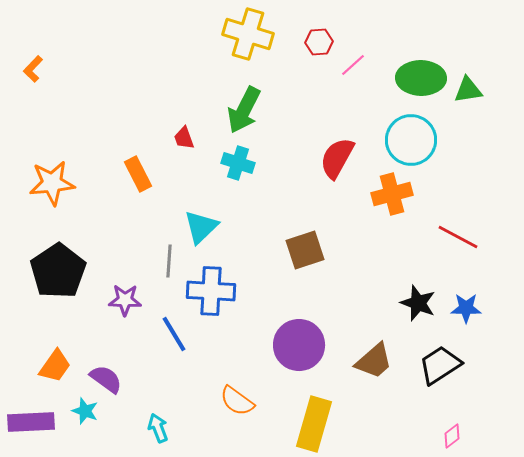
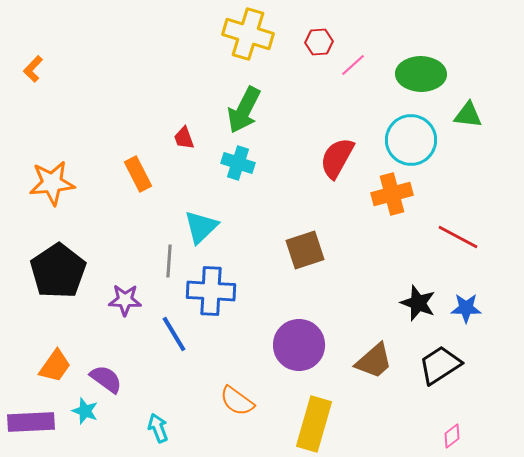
green ellipse: moved 4 px up
green triangle: moved 25 px down; rotated 16 degrees clockwise
